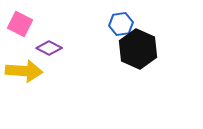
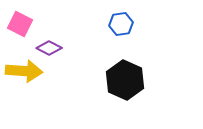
black hexagon: moved 13 px left, 31 px down
